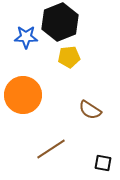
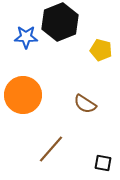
yellow pentagon: moved 32 px right, 7 px up; rotated 20 degrees clockwise
brown semicircle: moved 5 px left, 6 px up
brown line: rotated 16 degrees counterclockwise
